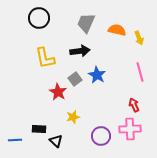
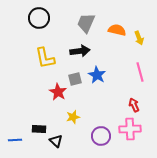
gray square: rotated 24 degrees clockwise
